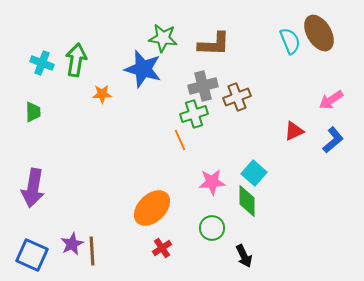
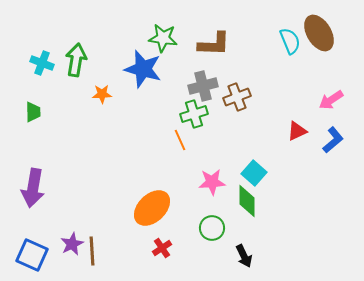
red triangle: moved 3 px right
